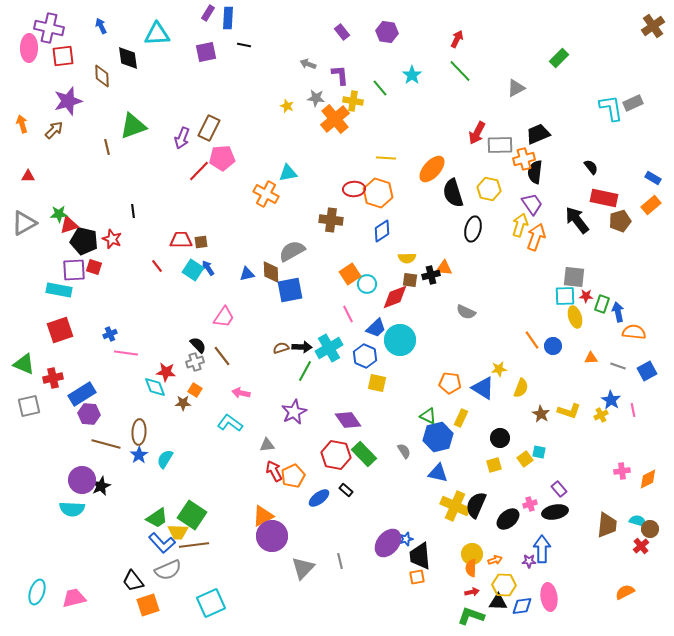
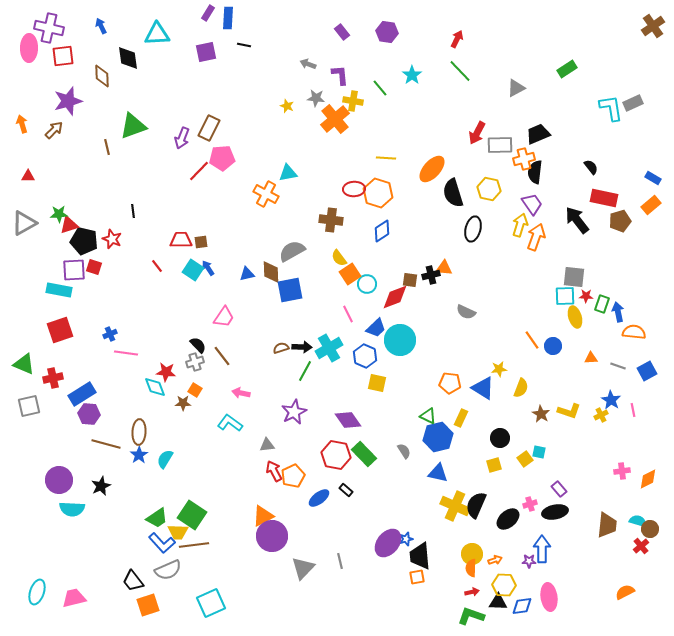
green rectangle at (559, 58): moved 8 px right, 11 px down; rotated 12 degrees clockwise
yellow semicircle at (407, 258): moved 68 px left; rotated 54 degrees clockwise
purple circle at (82, 480): moved 23 px left
